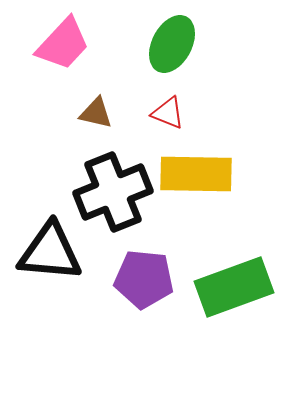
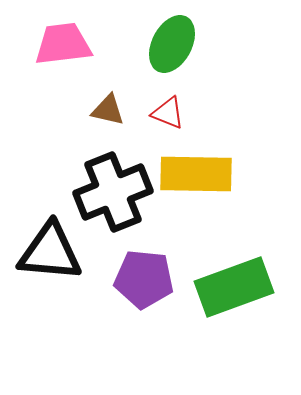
pink trapezoid: rotated 140 degrees counterclockwise
brown triangle: moved 12 px right, 3 px up
